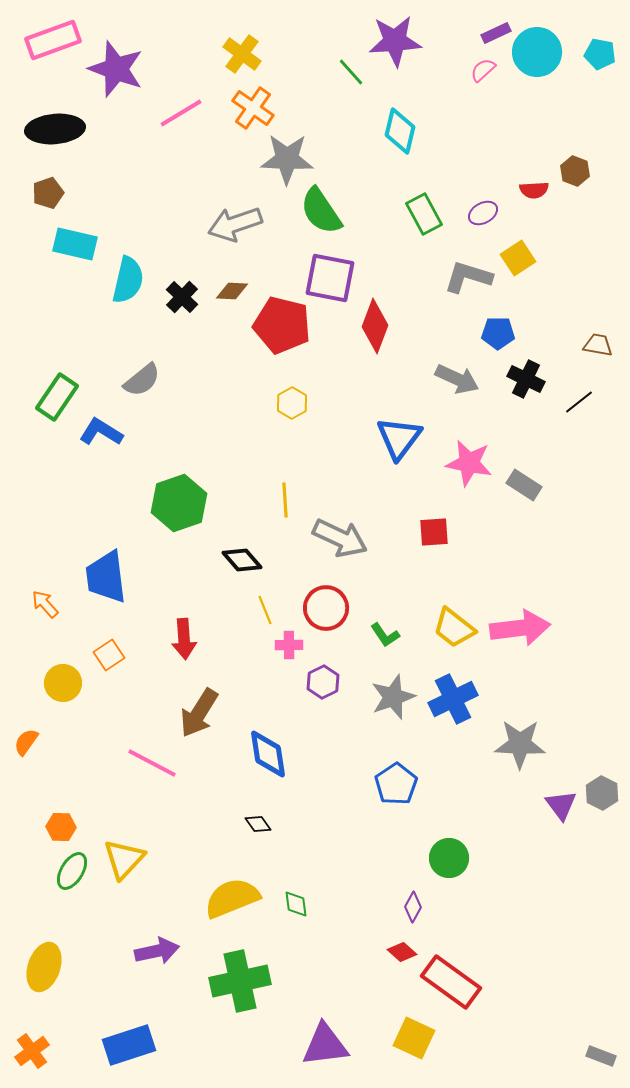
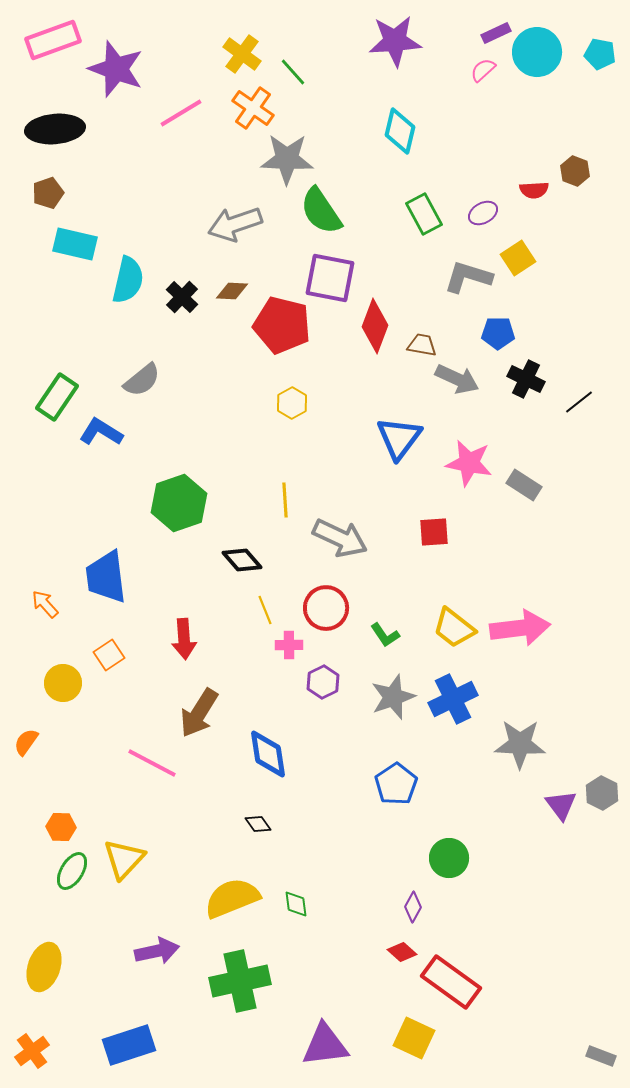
green line at (351, 72): moved 58 px left
brown trapezoid at (598, 345): moved 176 px left
